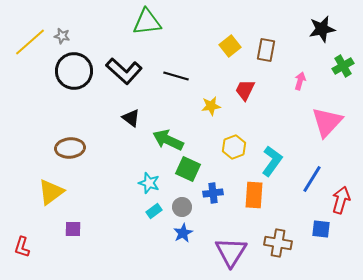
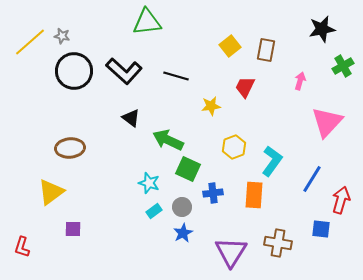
red trapezoid: moved 3 px up
